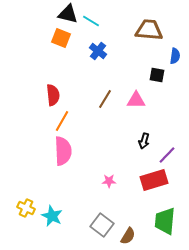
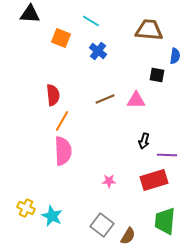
black triangle: moved 38 px left; rotated 10 degrees counterclockwise
brown line: rotated 36 degrees clockwise
purple line: rotated 48 degrees clockwise
